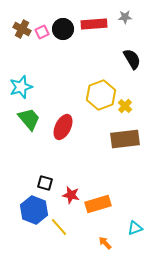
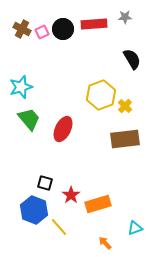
red ellipse: moved 2 px down
red star: rotated 24 degrees clockwise
